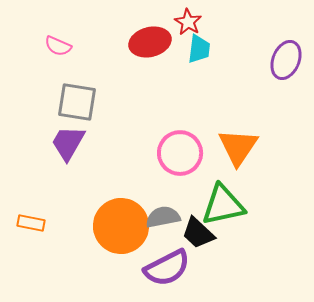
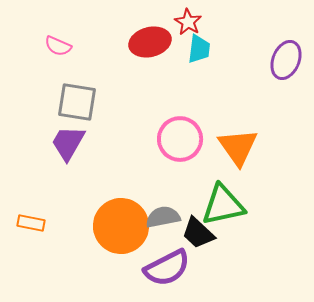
orange triangle: rotated 9 degrees counterclockwise
pink circle: moved 14 px up
